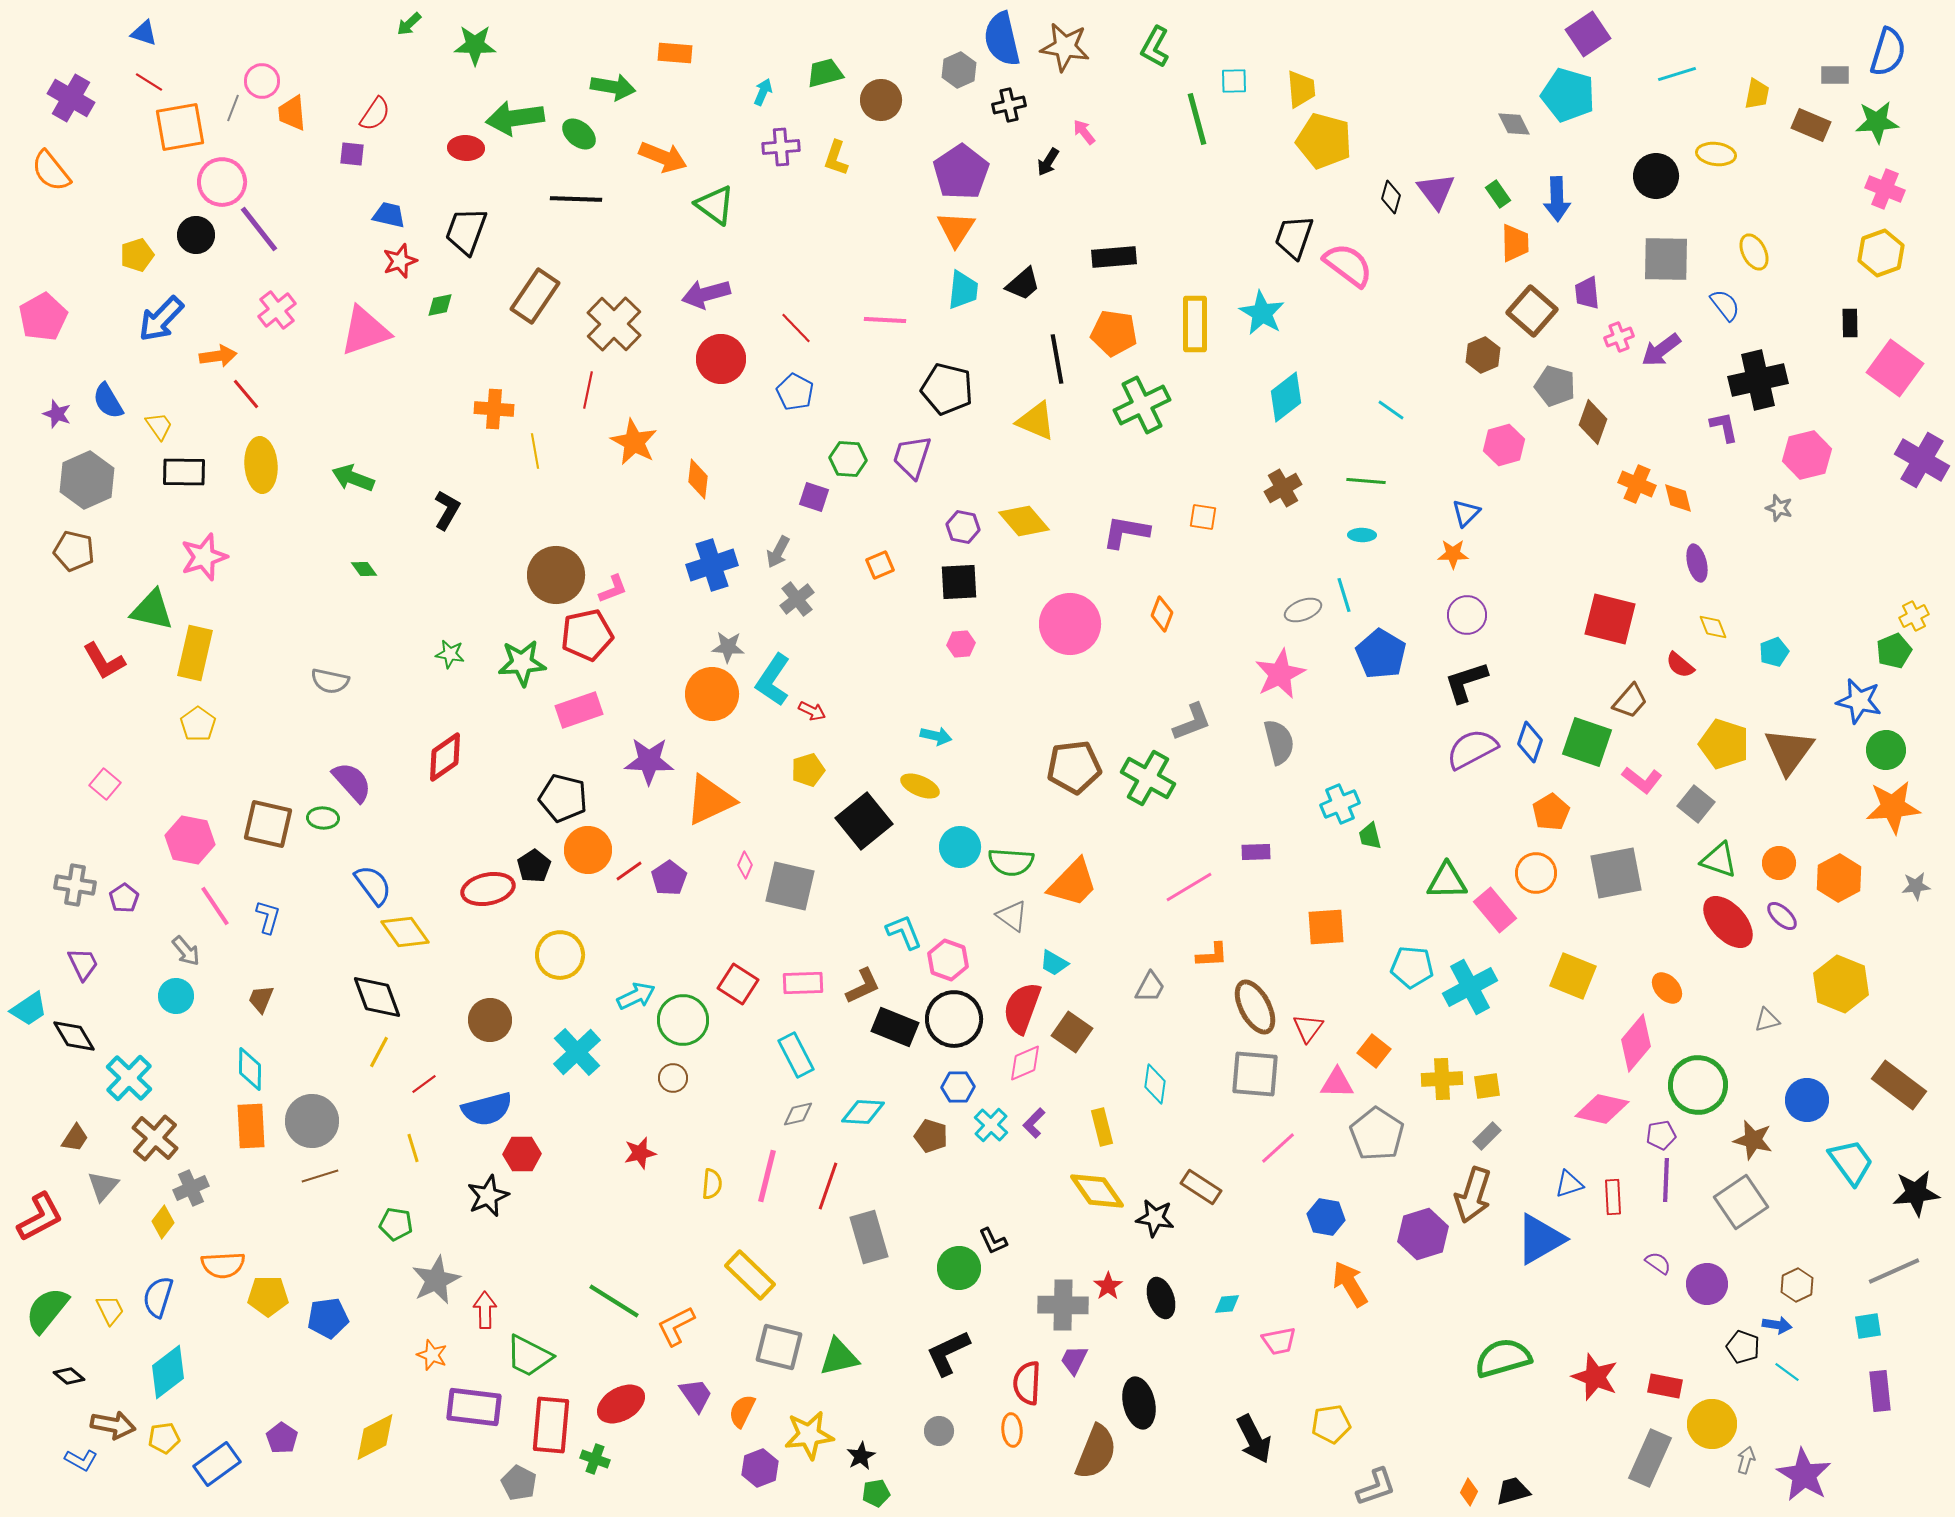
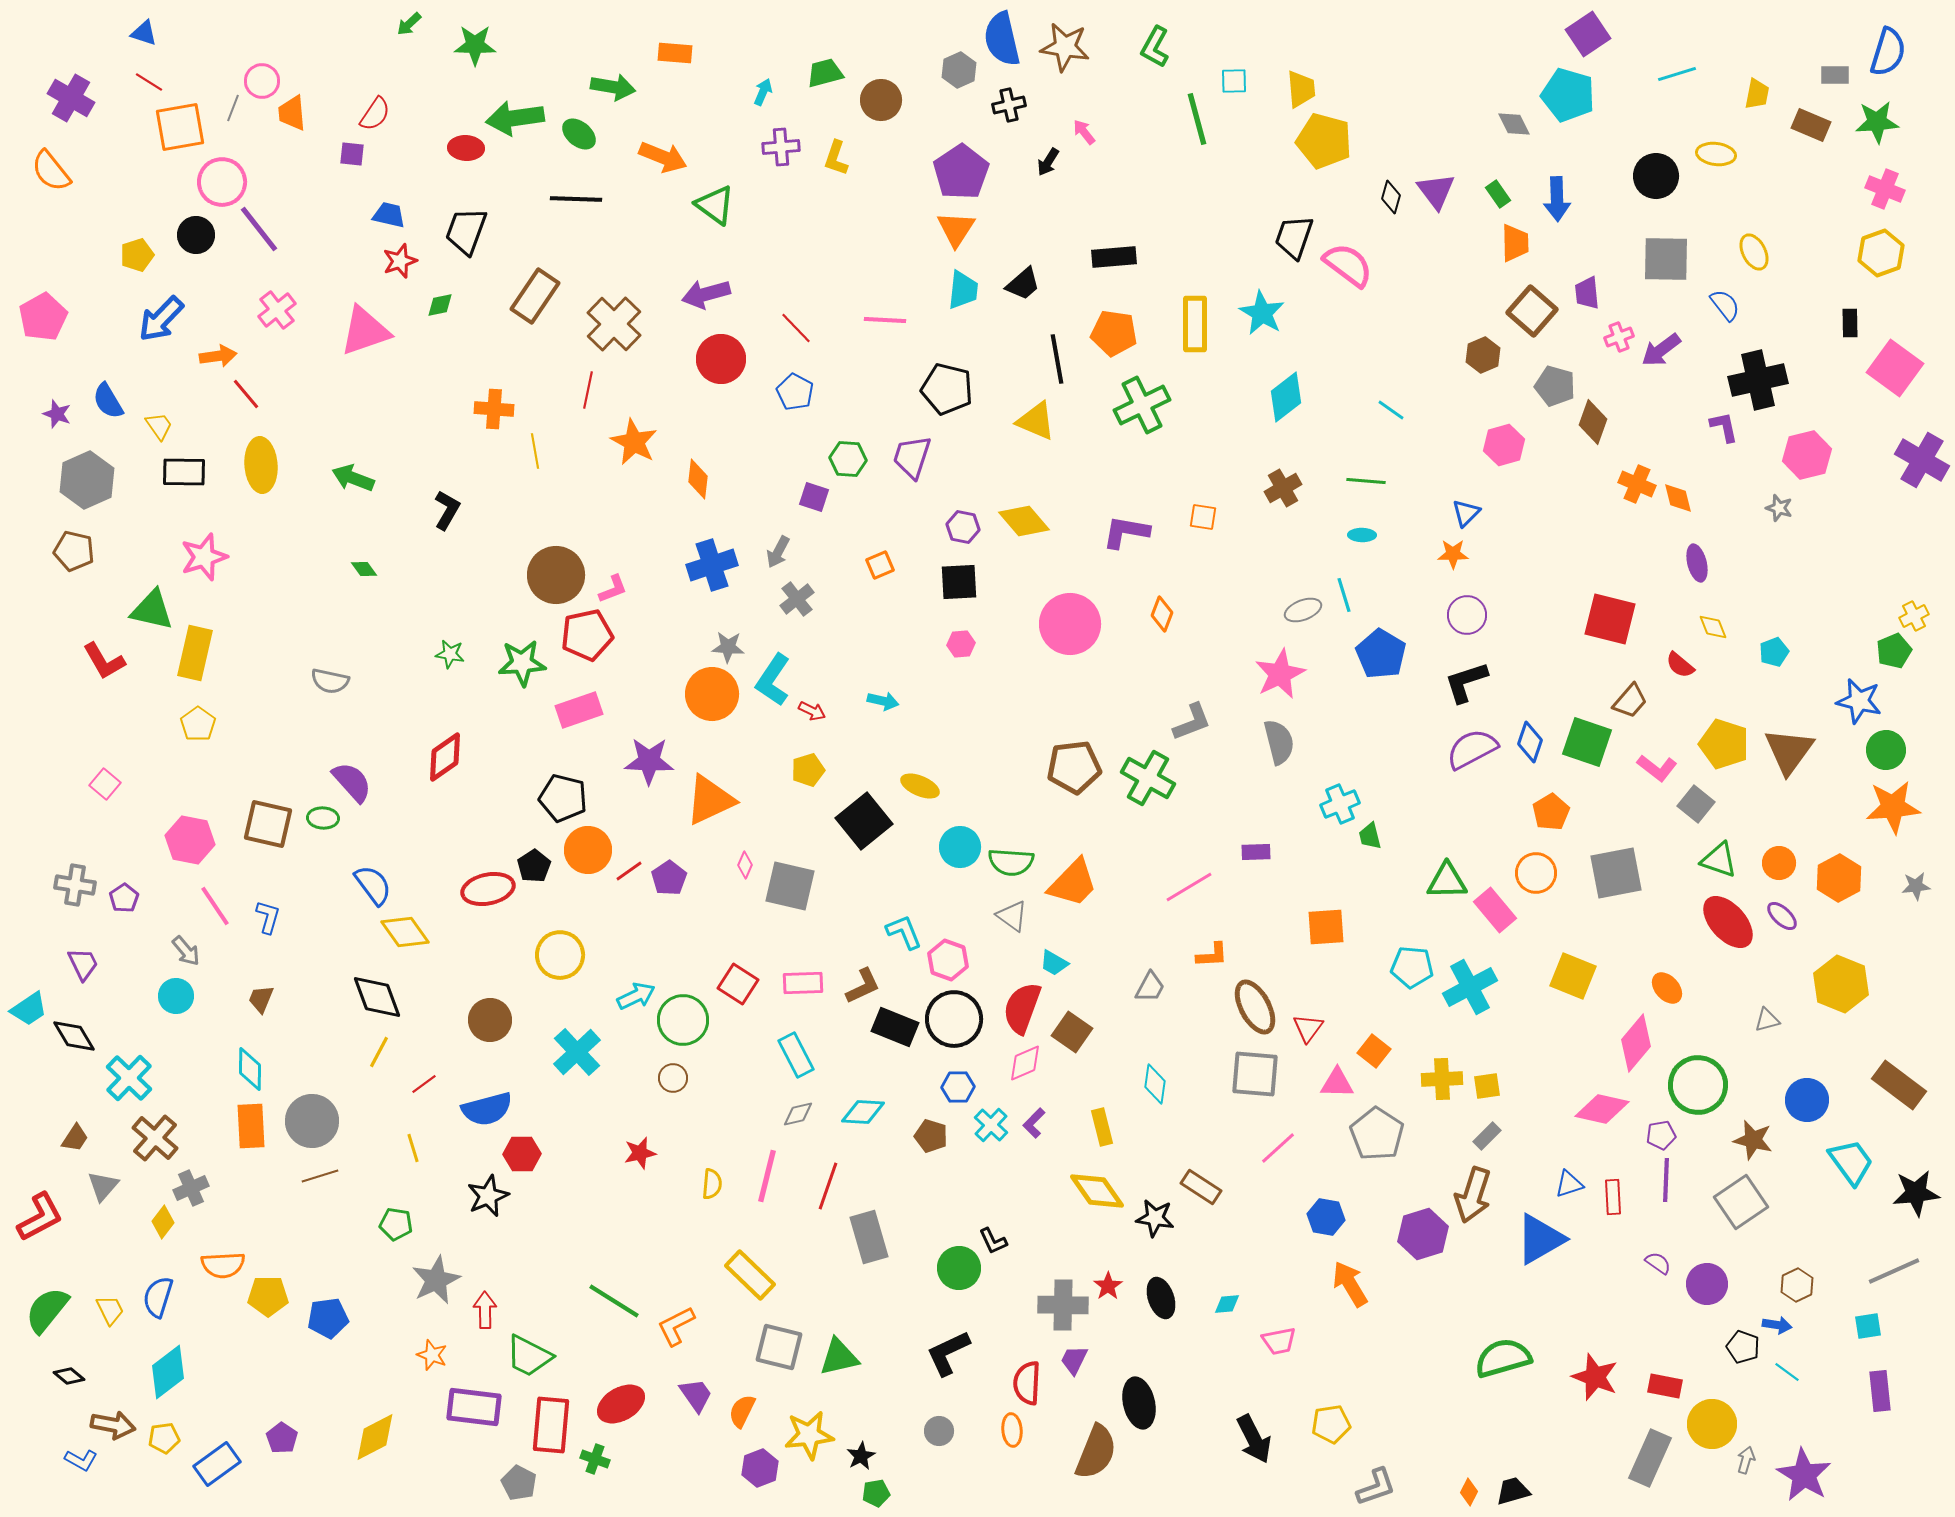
cyan arrow at (936, 736): moved 53 px left, 35 px up
pink L-shape at (1642, 780): moved 15 px right, 12 px up
